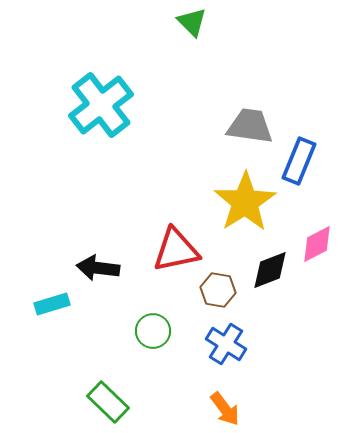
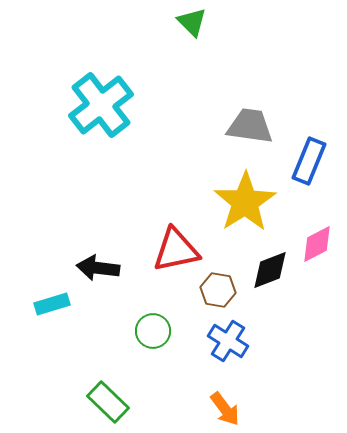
blue rectangle: moved 10 px right
blue cross: moved 2 px right, 3 px up
